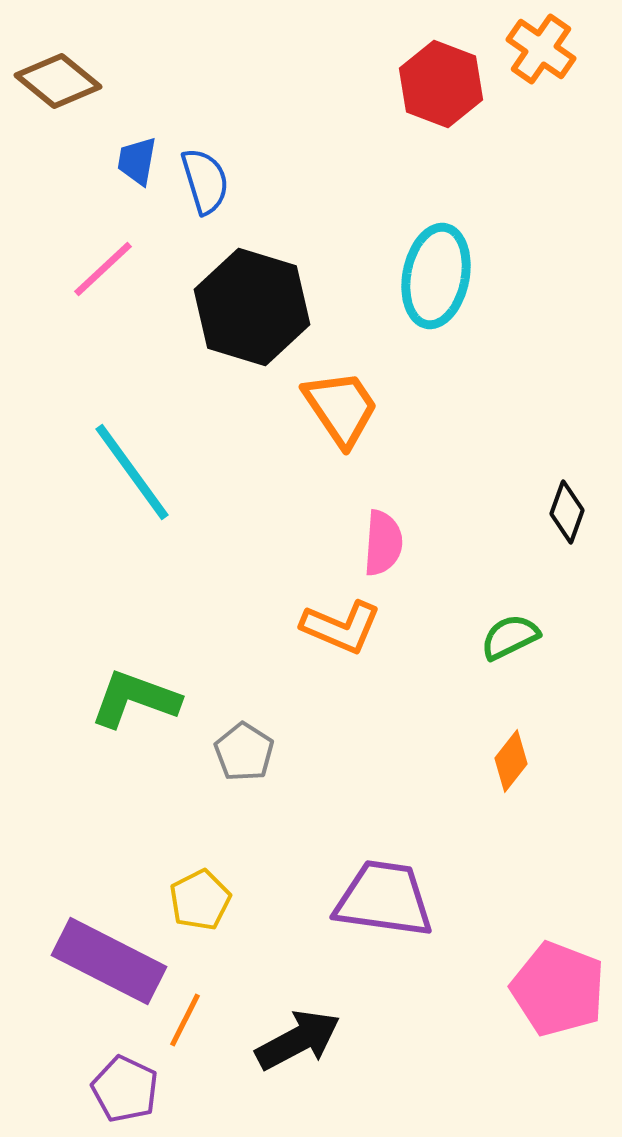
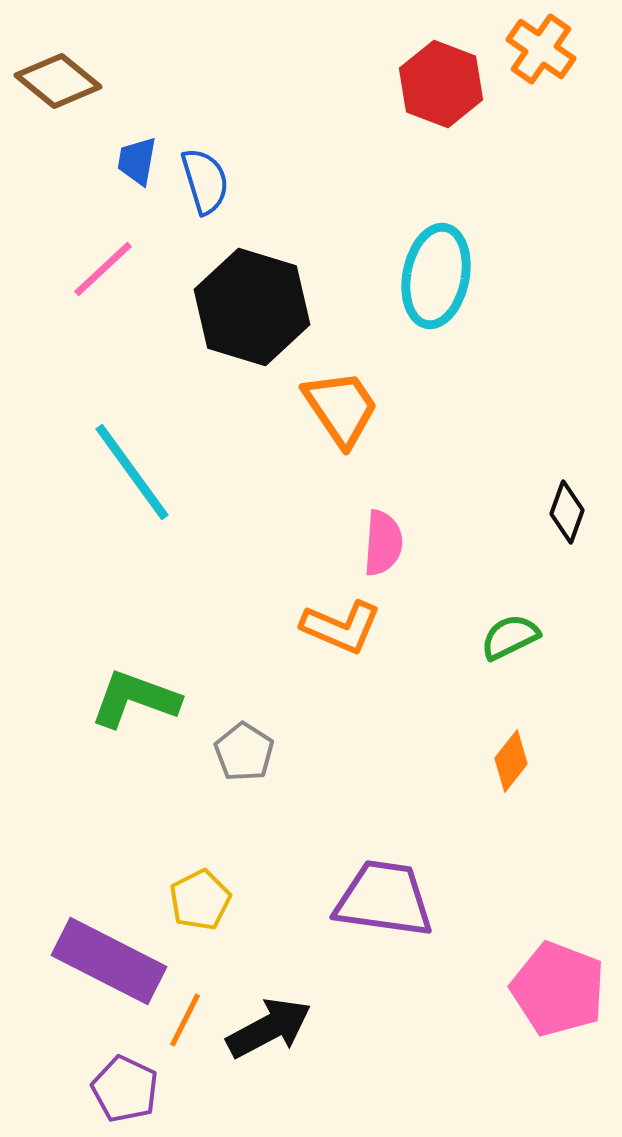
black arrow: moved 29 px left, 12 px up
